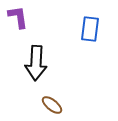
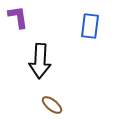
blue rectangle: moved 3 px up
black arrow: moved 4 px right, 2 px up
